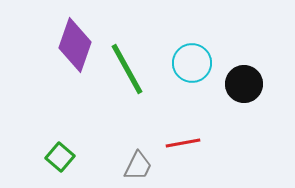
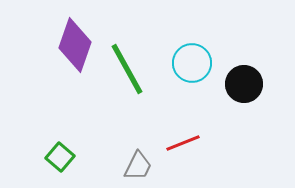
red line: rotated 12 degrees counterclockwise
